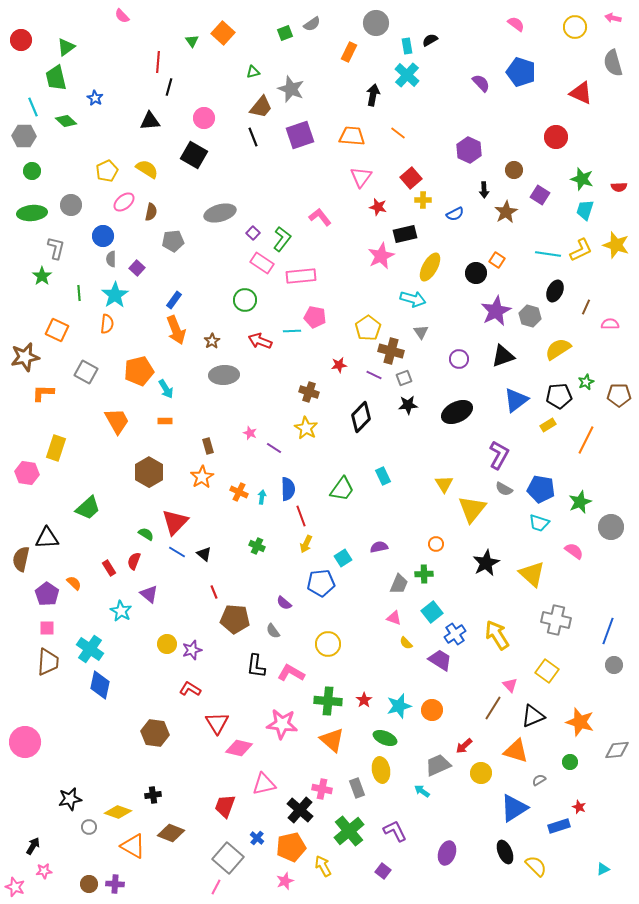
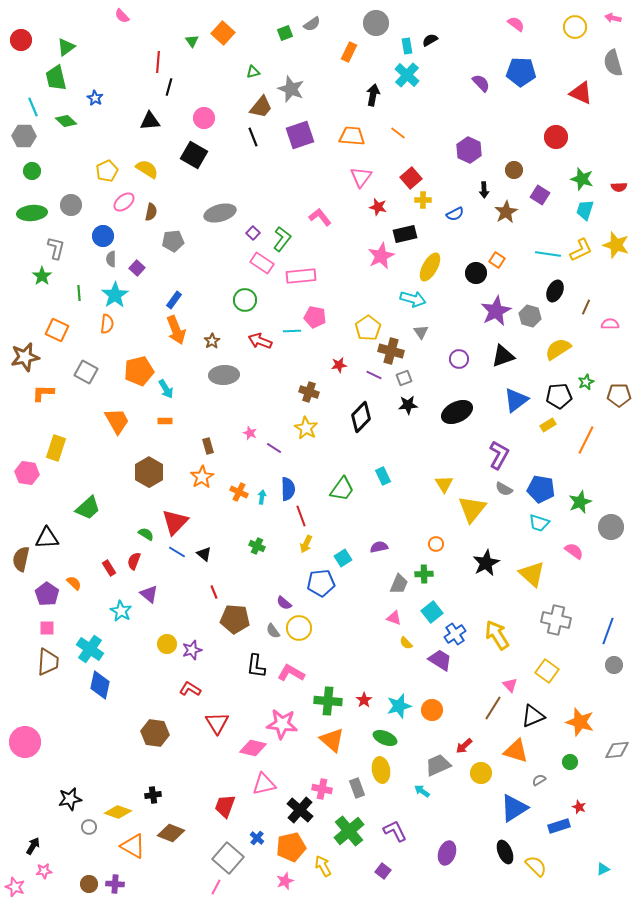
blue pentagon at (521, 72): rotated 16 degrees counterclockwise
yellow circle at (328, 644): moved 29 px left, 16 px up
pink diamond at (239, 748): moved 14 px right
